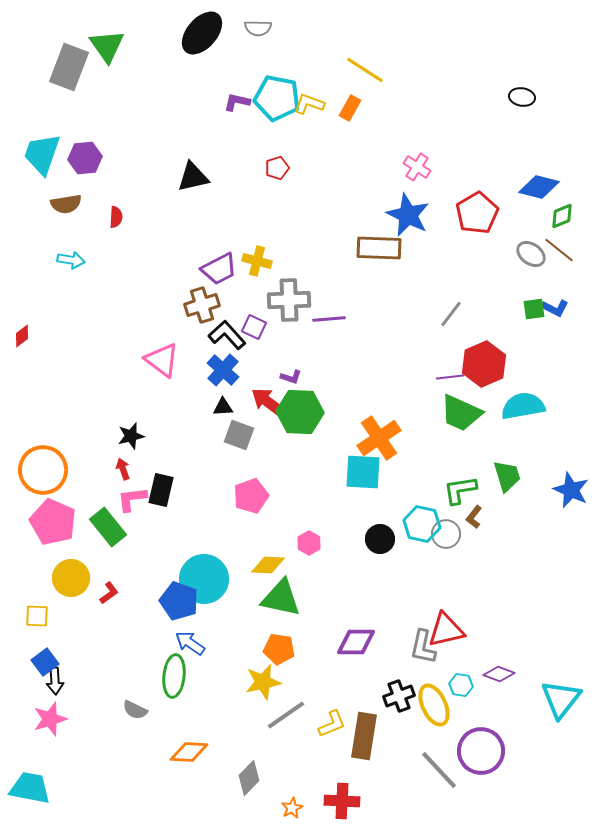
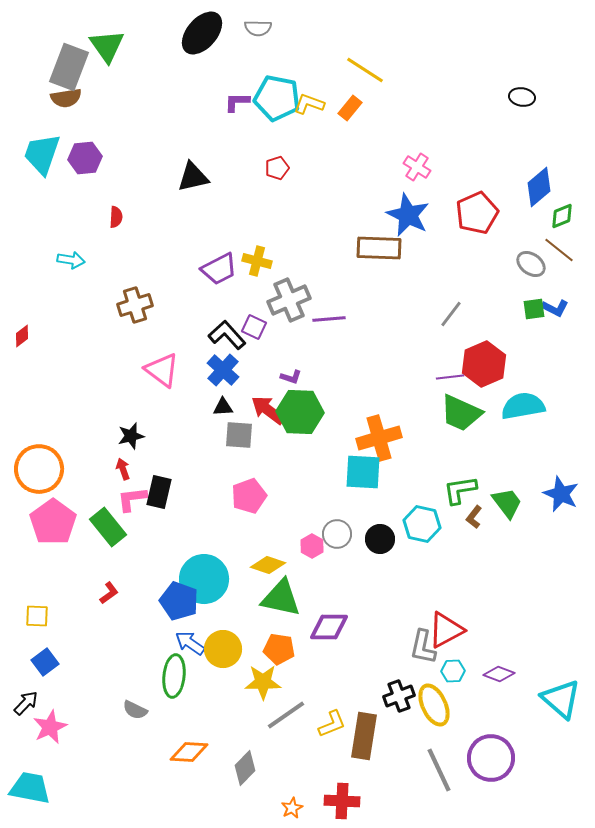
purple L-shape at (237, 102): rotated 12 degrees counterclockwise
orange rectangle at (350, 108): rotated 10 degrees clockwise
blue diamond at (539, 187): rotated 54 degrees counterclockwise
brown semicircle at (66, 204): moved 106 px up
red pentagon at (477, 213): rotated 6 degrees clockwise
gray ellipse at (531, 254): moved 10 px down
gray cross at (289, 300): rotated 21 degrees counterclockwise
brown cross at (202, 305): moved 67 px left
pink triangle at (162, 360): moved 10 px down
red arrow at (268, 402): moved 8 px down
gray square at (239, 435): rotated 16 degrees counterclockwise
orange cross at (379, 438): rotated 18 degrees clockwise
orange circle at (43, 470): moved 4 px left, 1 px up
green trapezoid at (507, 476): moved 27 px down; rotated 20 degrees counterclockwise
black rectangle at (161, 490): moved 2 px left, 2 px down
blue star at (571, 490): moved 10 px left, 4 px down
pink pentagon at (251, 496): moved 2 px left
pink pentagon at (53, 522): rotated 12 degrees clockwise
gray circle at (446, 534): moved 109 px left
pink hexagon at (309, 543): moved 3 px right, 3 px down
yellow diamond at (268, 565): rotated 16 degrees clockwise
yellow circle at (71, 578): moved 152 px right, 71 px down
red triangle at (446, 630): rotated 15 degrees counterclockwise
purple diamond at (356, 642): moved 27 px left, 15 px up
black arrow at (55, 681): moved 29 px left, 22 px down; rotated 132 degrees counterclockwise
yellow star at (263, 682): rotated 12 degrees clockwise
cyan hexagon at (461, 685): moved 8 px left, 14 px up; rotated 10 degrees counterclockwise
cyan triangle at (561, 699): rotated 27 degrees counterclockwise
pink star at (50, 719): moved 8 px down; rotated 8 degrees counterclockwise
purple circle at (481, 751): moved 10 px right, 7 px down
gray line at (439, 770): rotated 18 degrees clockwise
gray diamond at (249, 778): moved 4 px left, 10 px up
